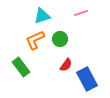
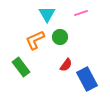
cyan triangle: moved 5 px right, 2 px up; rotated 42 degrees counterclockwise
green circle: moved 2 px up
